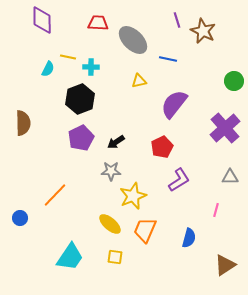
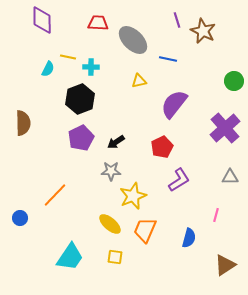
pink line: moved 5 px down
